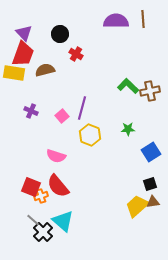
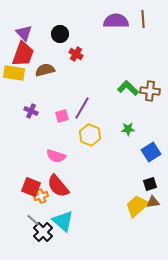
green L-shape: moved 2 px down
brown cross: rotated 18 degrees clockwise
purple line: rotated 15 degrees clockwise
pink square: rotated 24 degrees clockwise
